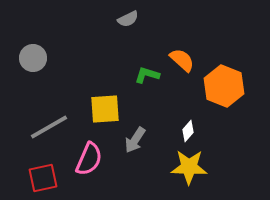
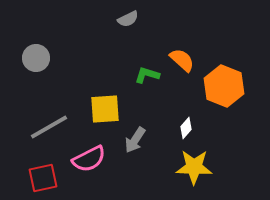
gray circle: moved 3 px right
white diamond: moved 2 px left, 3 px up
pink semicircle: rotated 40 degrees clockwise
yellow star: moved 5 px right
